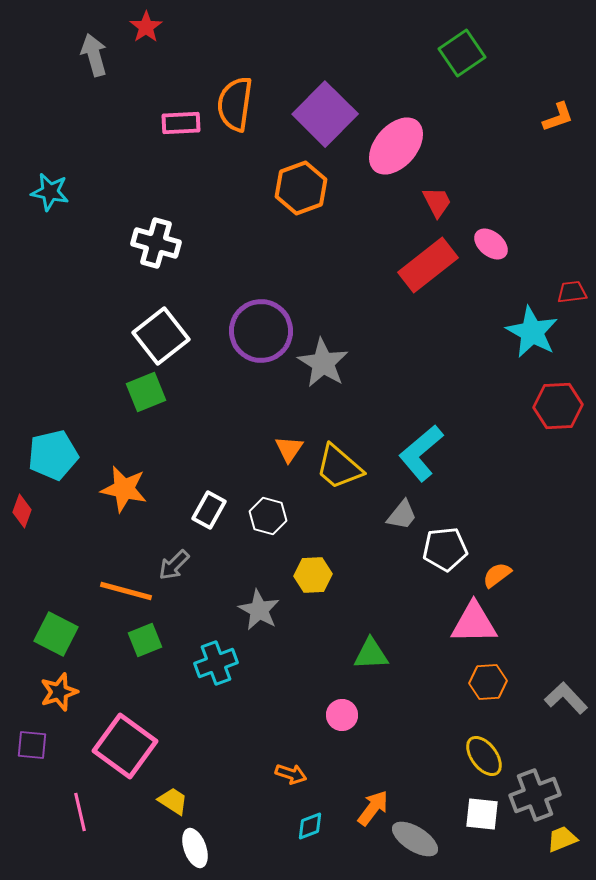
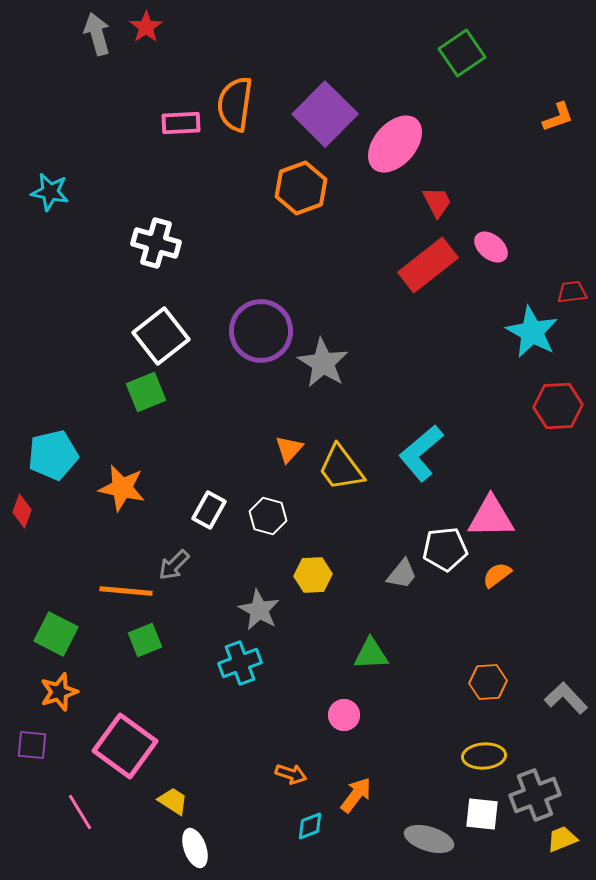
gray arrow at (94, 55): moved 3 px right, 21 px up
pink ellipse at (396, 146): moved 1 px left, 2 px up
pink ellipse at (491, 244): moved 3 px down
orange triangle at (289, 449): rotated 8 degrees clockwise
yellow trapezoid at (339, 467): moved 2 px right, 1 px down; rotated 12 degrees clockwise
orange star at (124, 489): moved 2 px left, 1 px up
gray trapezoid at (402, 515): moved 59 px down
orange line at (126, 591): rotated 10 degrees counterclockwise
pink triangle at (474, 623): moved 17 px right, 106 px up
cyan cross at (216, 663): moved 24 px right
pink circle at (342, 715): moved 2 px right
yellow ellipse at (484, 756): rotated 57 degrees counterclockwise
orange arrow at (373, 808): moved 17 px left, 13 px up
pink line at (80, 812): rotated 18 degrees counterclockwise
gray ellipse at (415, 839): moved 14 px right; rotated 15 degrees counterclockwise
